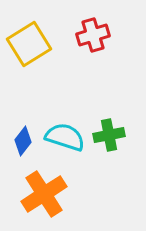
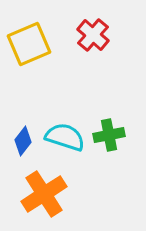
red cross: rotated 32 degrees counterclockwise
yellow square: rotated 9 degrees clockwise
